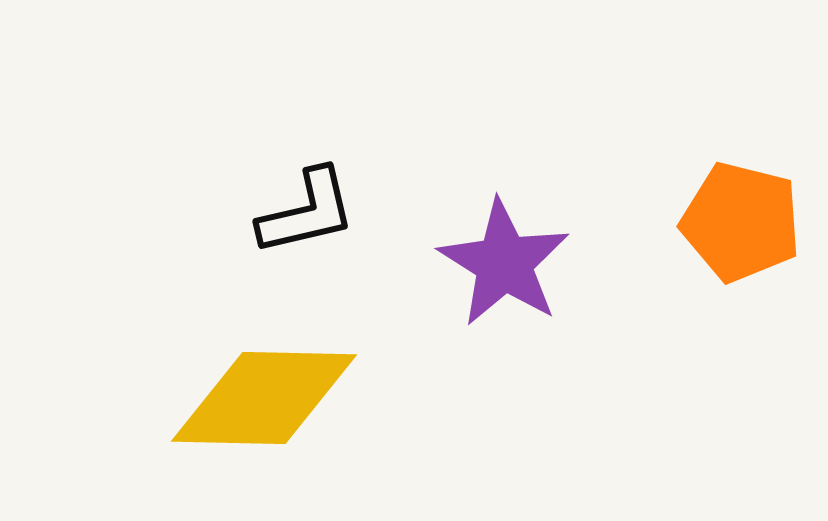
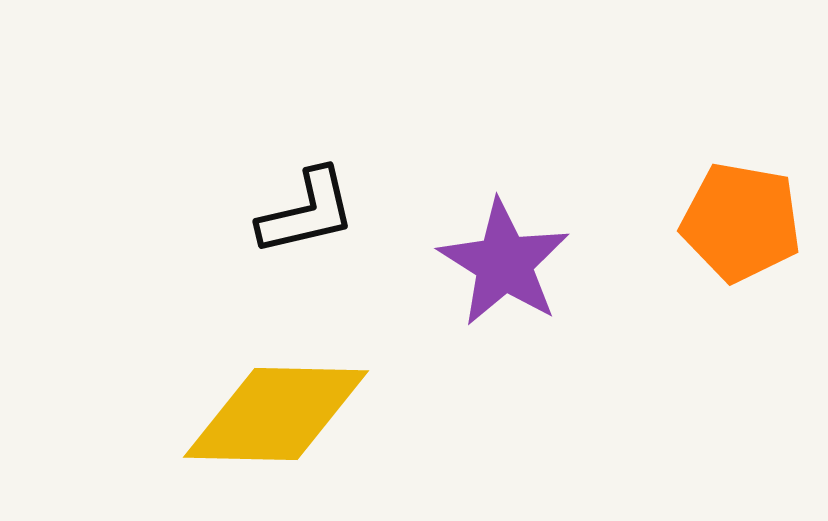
orange pentagon: rotated 4 degrees counterclockwise
yellow diamond: moved 12 px right, 16 px down
